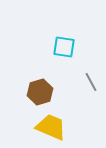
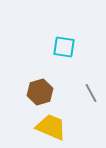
gray line: moved 11 px down
